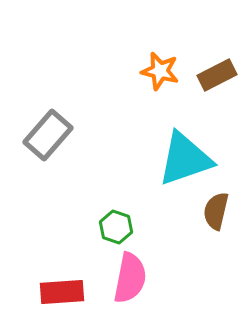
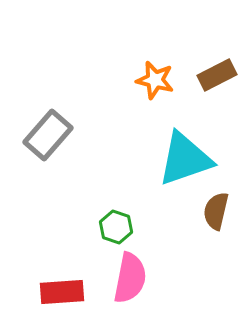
orange star: moved 5 px left, 9 px down
